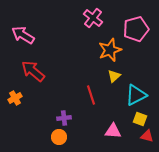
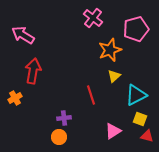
red arrow: rotated 60 degrees clockwise
pink triangle: rotated 36 degrees counterclockwise
